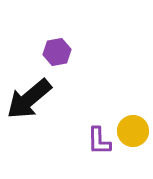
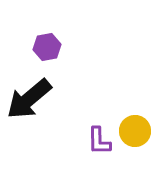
purple hexagon: moved 10 px left, 5 px up
yellow circle: moved 2 px right
